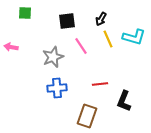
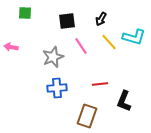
yellow line: moved 1 px right, 3 px down; rotated 18 degrees counterclockwise
